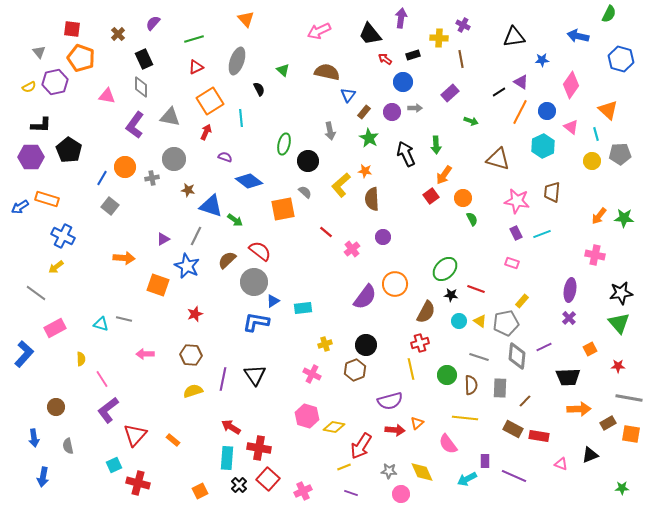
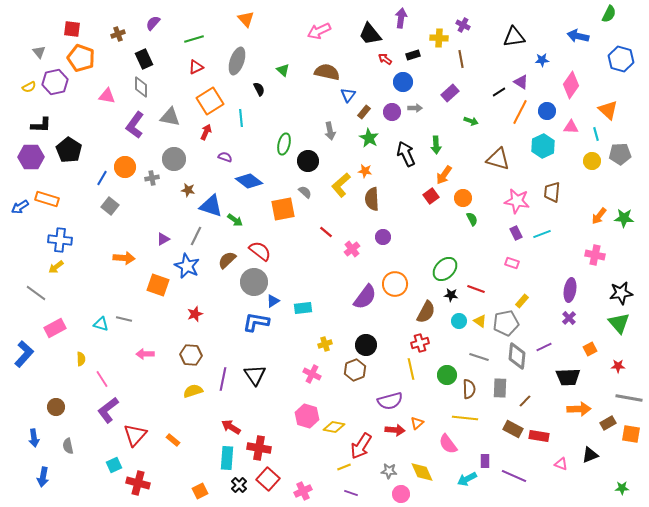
brown cross at (118, 34): rotated 24 degrees clockwise
pink triangle at (571, 127): rotated 35 degrees counterclockwise
blue cross at (63, 236): moved 3 px left, 4 px down; rotated 20 degrees counterclockwise
brown semicircle at (471, 385): moved 2 px left, 4 px down
